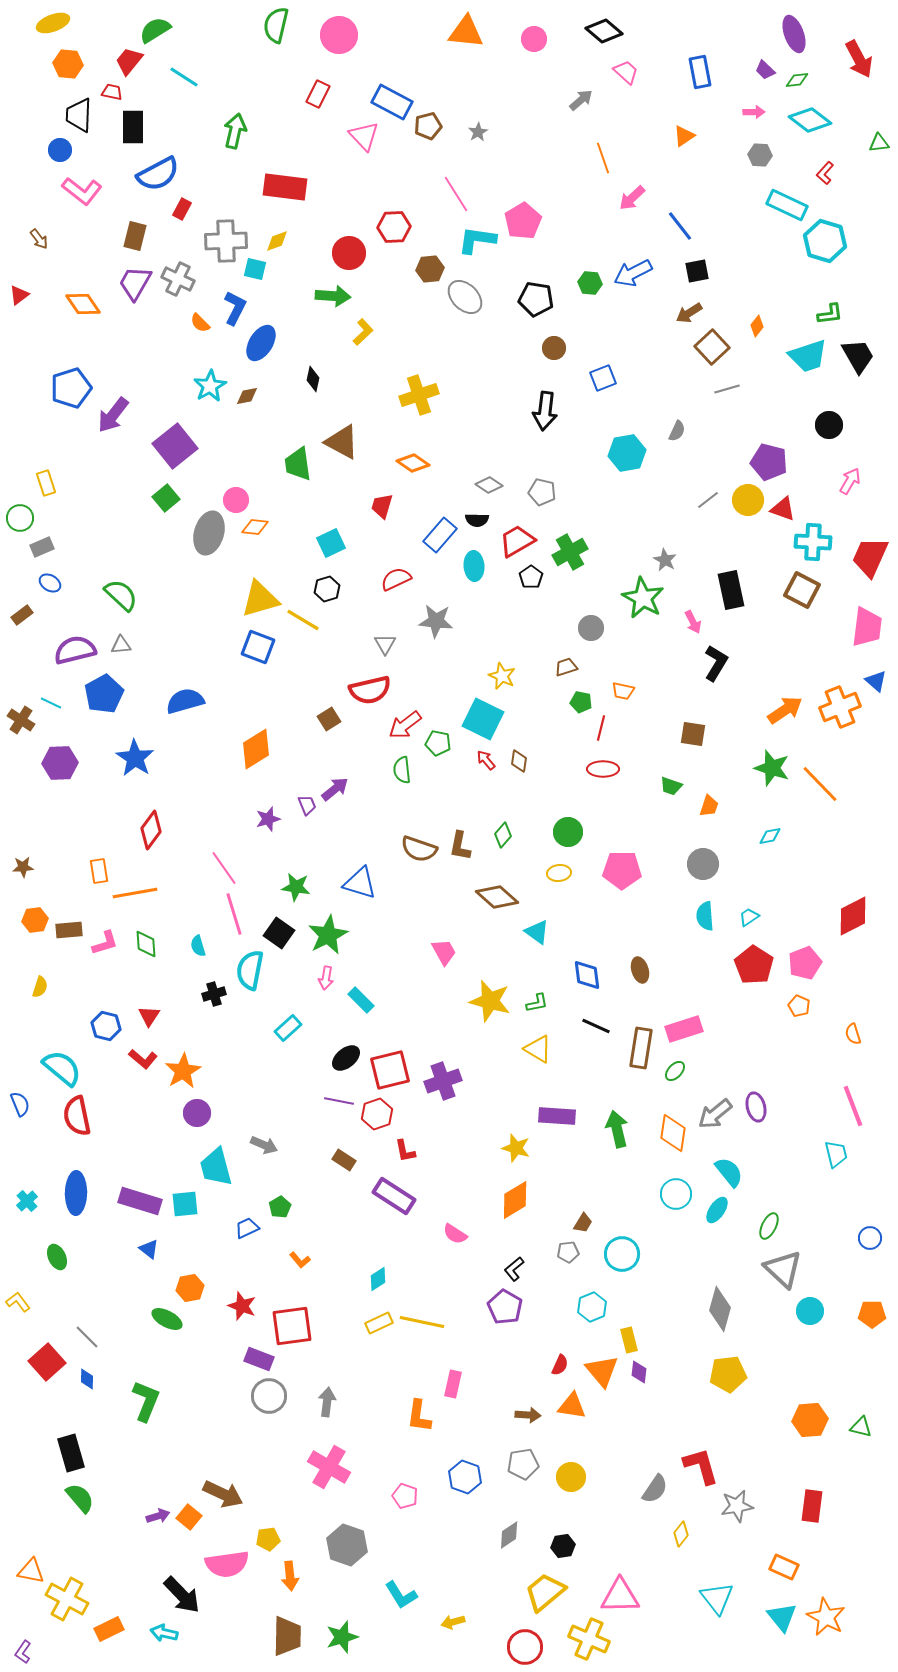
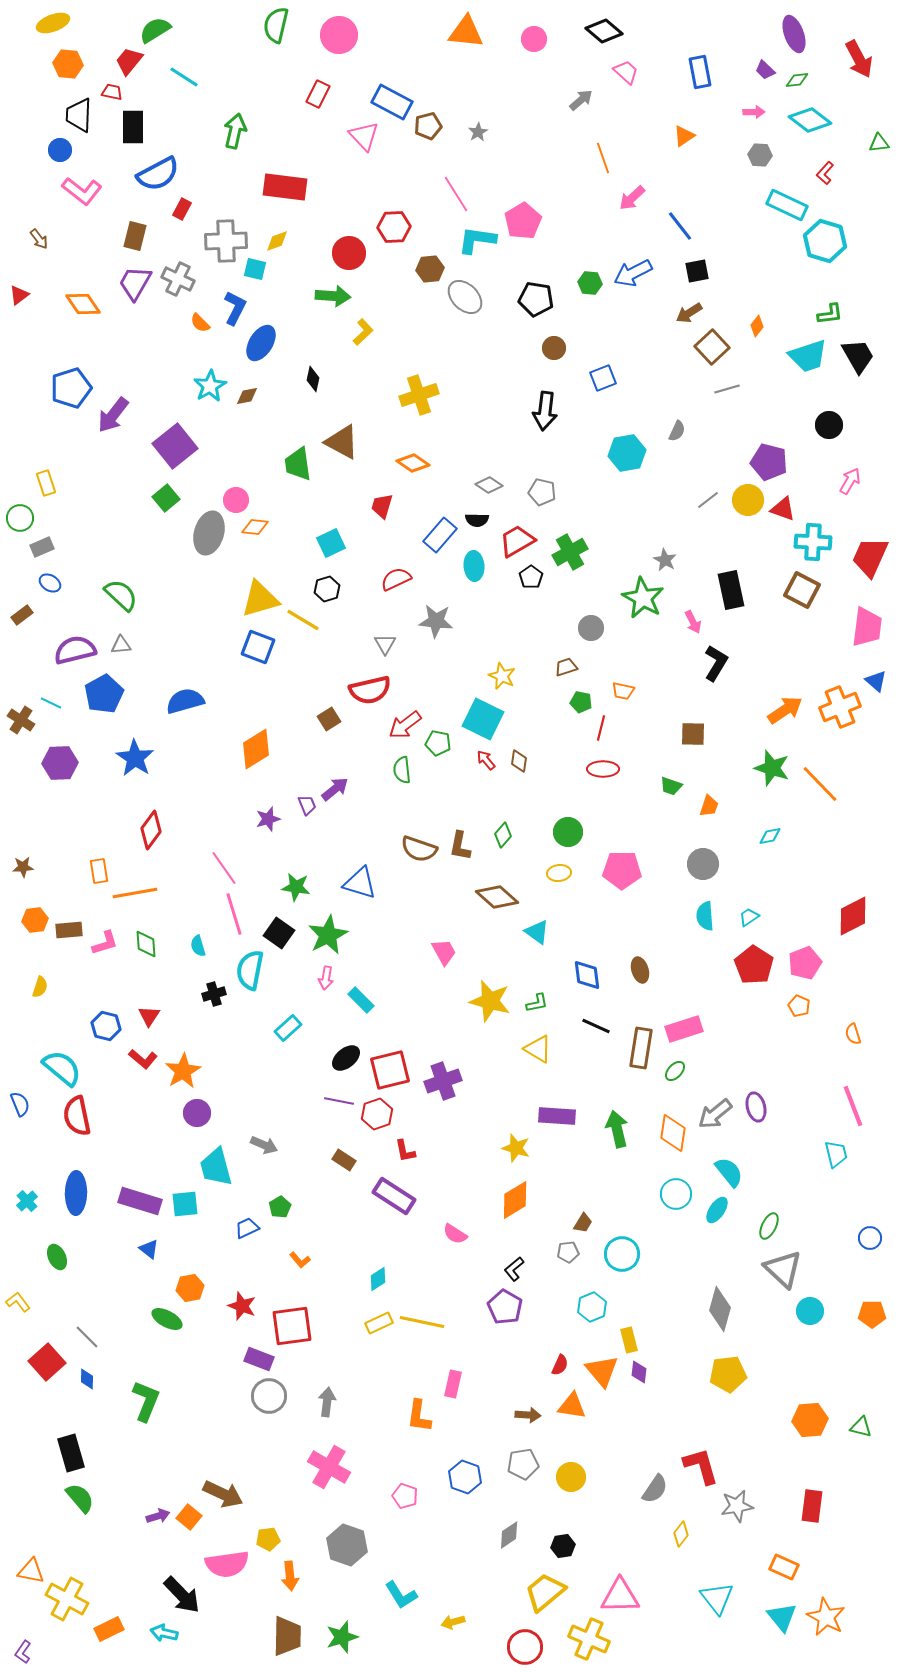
brown square at (693, 734): rotated 8 degrees counterclockwise
